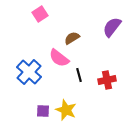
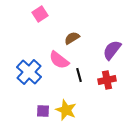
purple semicircle: moved 23 px down
pink semicircle: moved 2 px down
